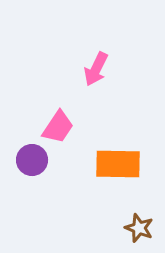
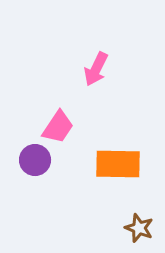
purple circle: moved 3 px right
